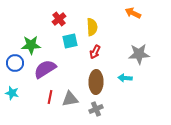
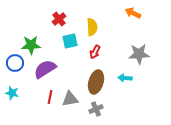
brown ellipse: rotated 15 degrees clockwise
